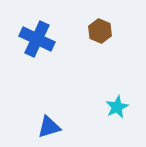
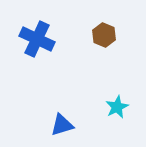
brown hexagon: moved 4 px right, 4 px down
blue triangle: moved 13 px right, 2 px up
